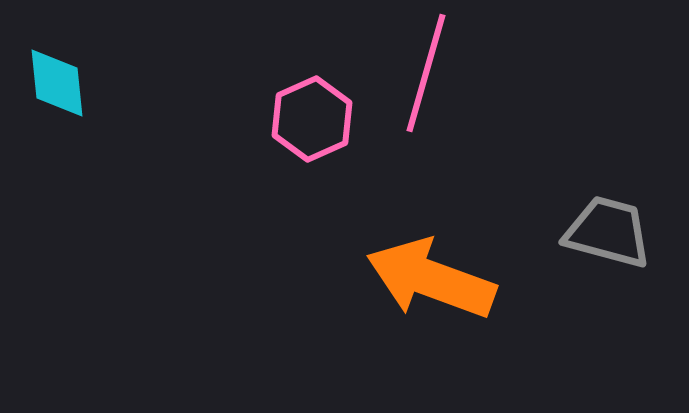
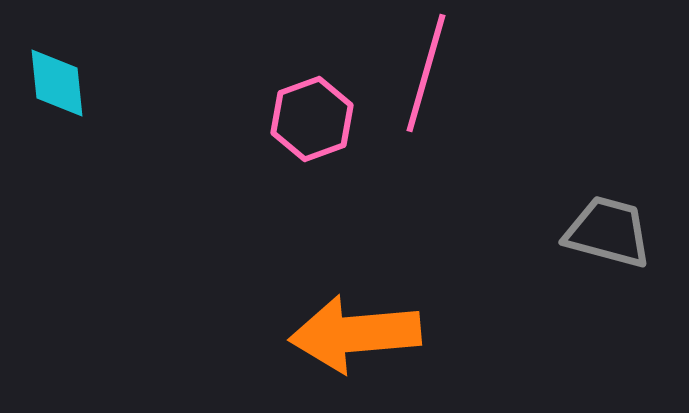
pink hexagon: rotated 4 degrees clockwise
orange arrow: moved 76 px left, 55 px down; rotated 25 degrees counterclockwise
